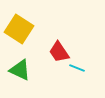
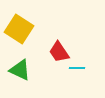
cyan line: rotated 21 degrees counterclockwise
